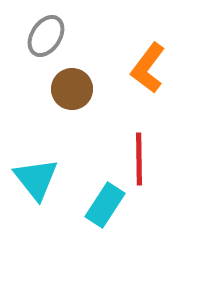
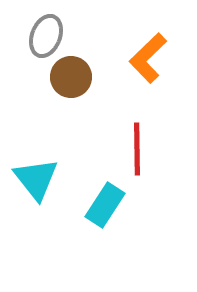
gray ellipse: rotated 12 degrees counterclockwise
orange L-shape: moved 10 px up; rotated 9 degrees clockwise
brown circle: moved 1 px left, 12 px up
red line: moved 2 px left, 10 px up
